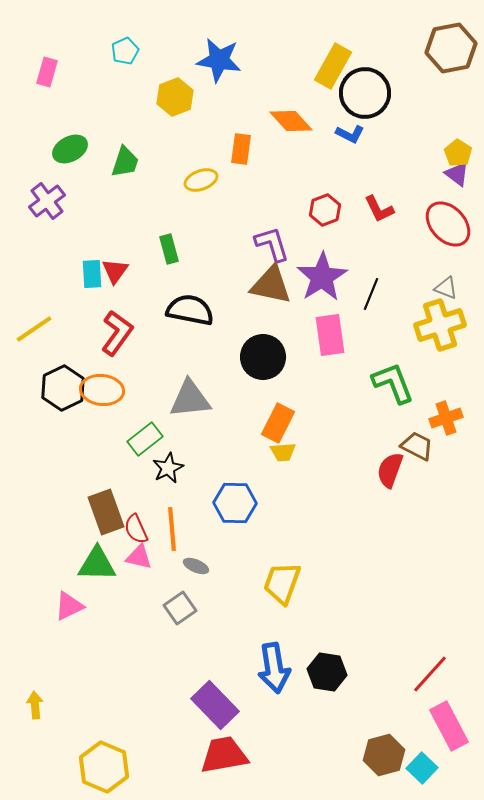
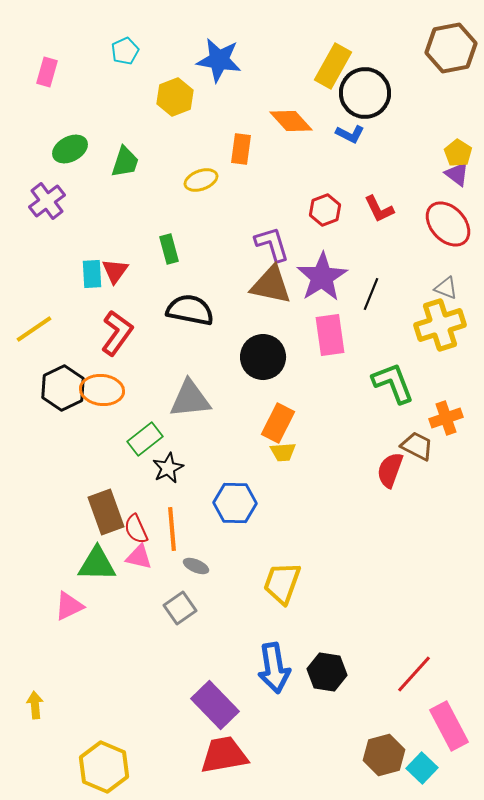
red line at (430, 674): moved 16 px left
